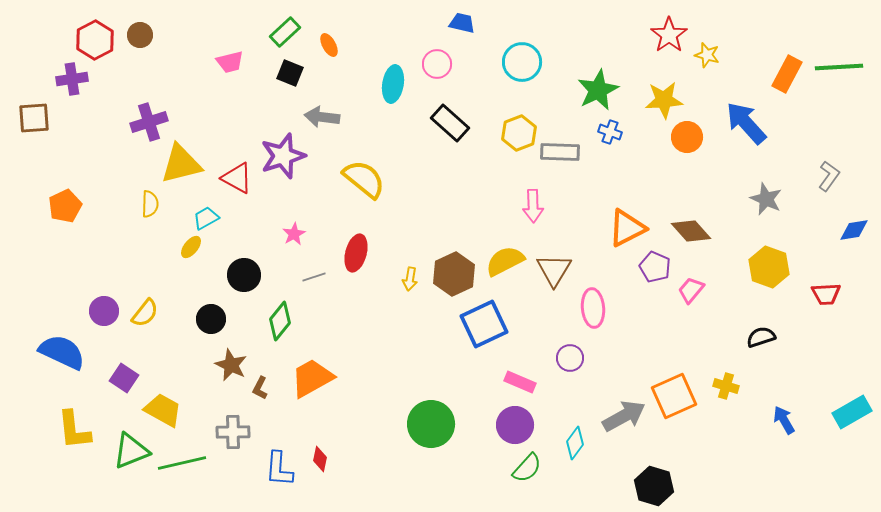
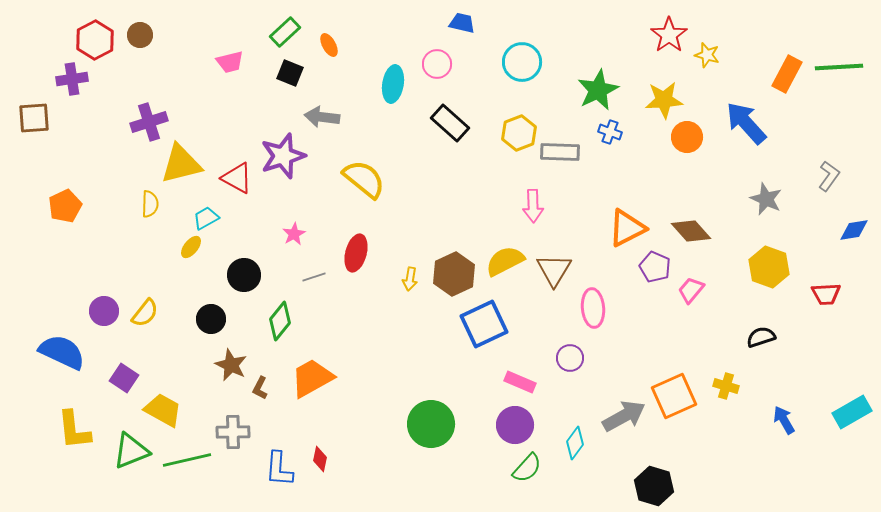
green line at (182, 463): moved 5 px right, 3 px up
